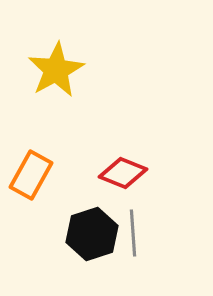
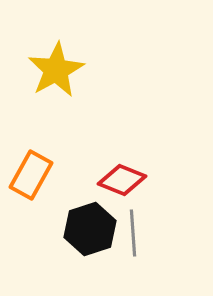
red diamond: moved 1 px left, 7 px down
black hexagon: moved 2 px left, 5 px up
